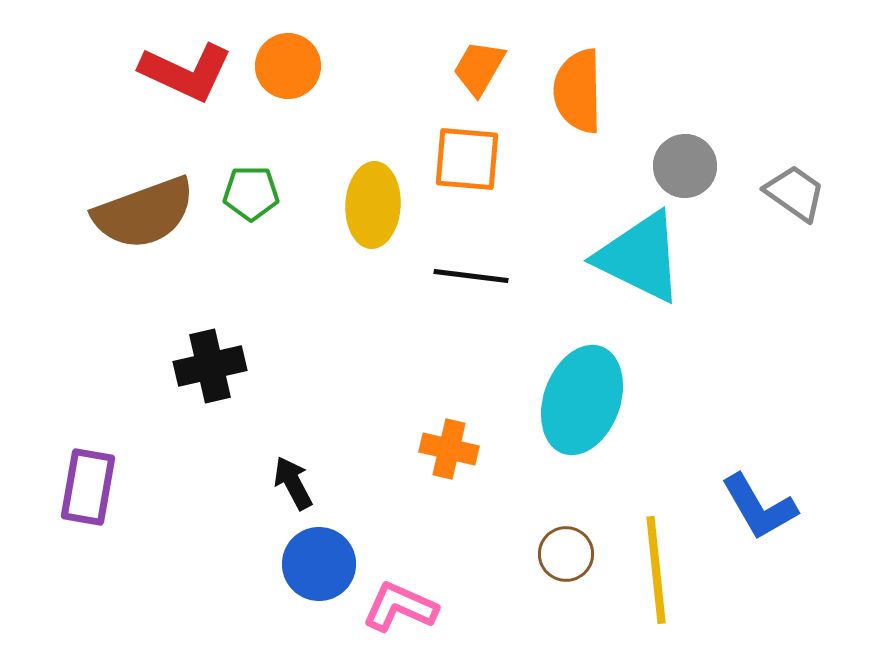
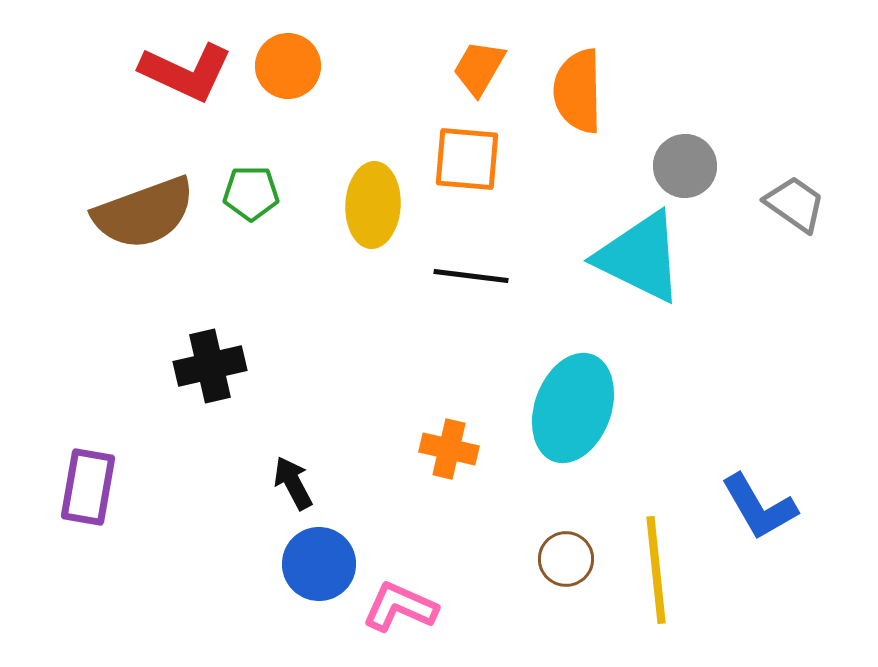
gray trapezoid: moved 11 px down
cyan ellipse: moved 9 px left, 8 px down
brown circle: moved 5 px down
